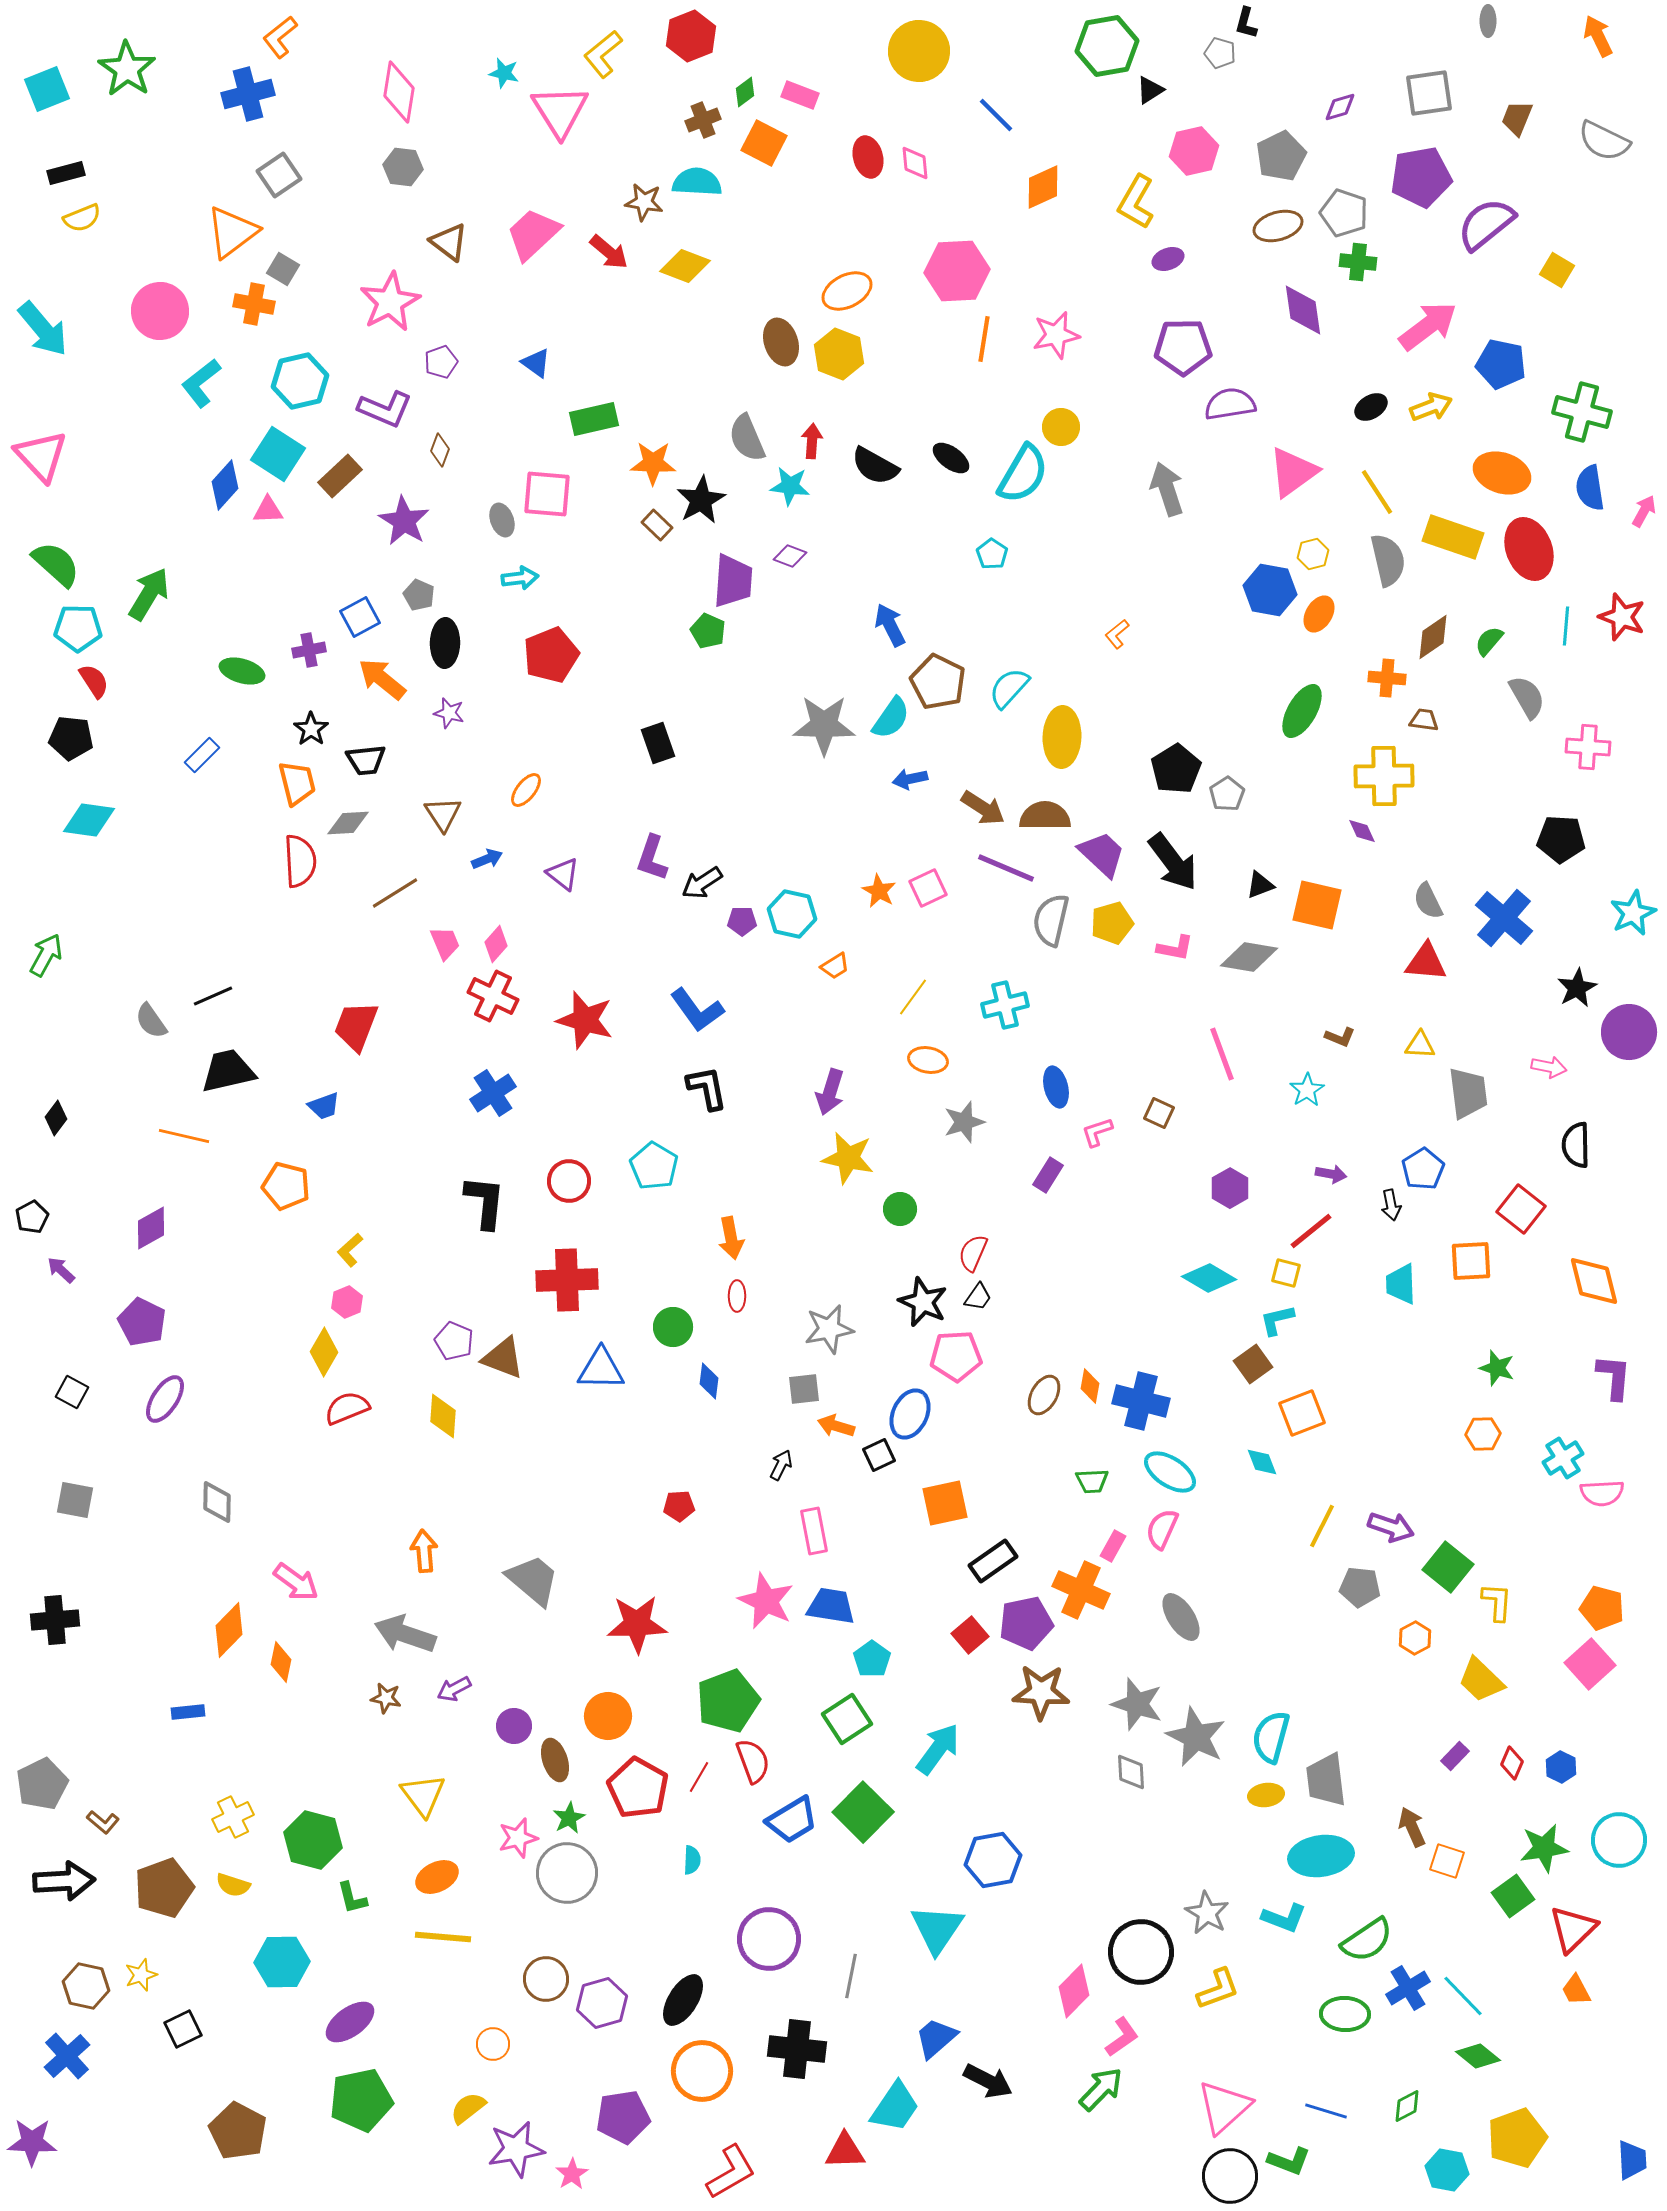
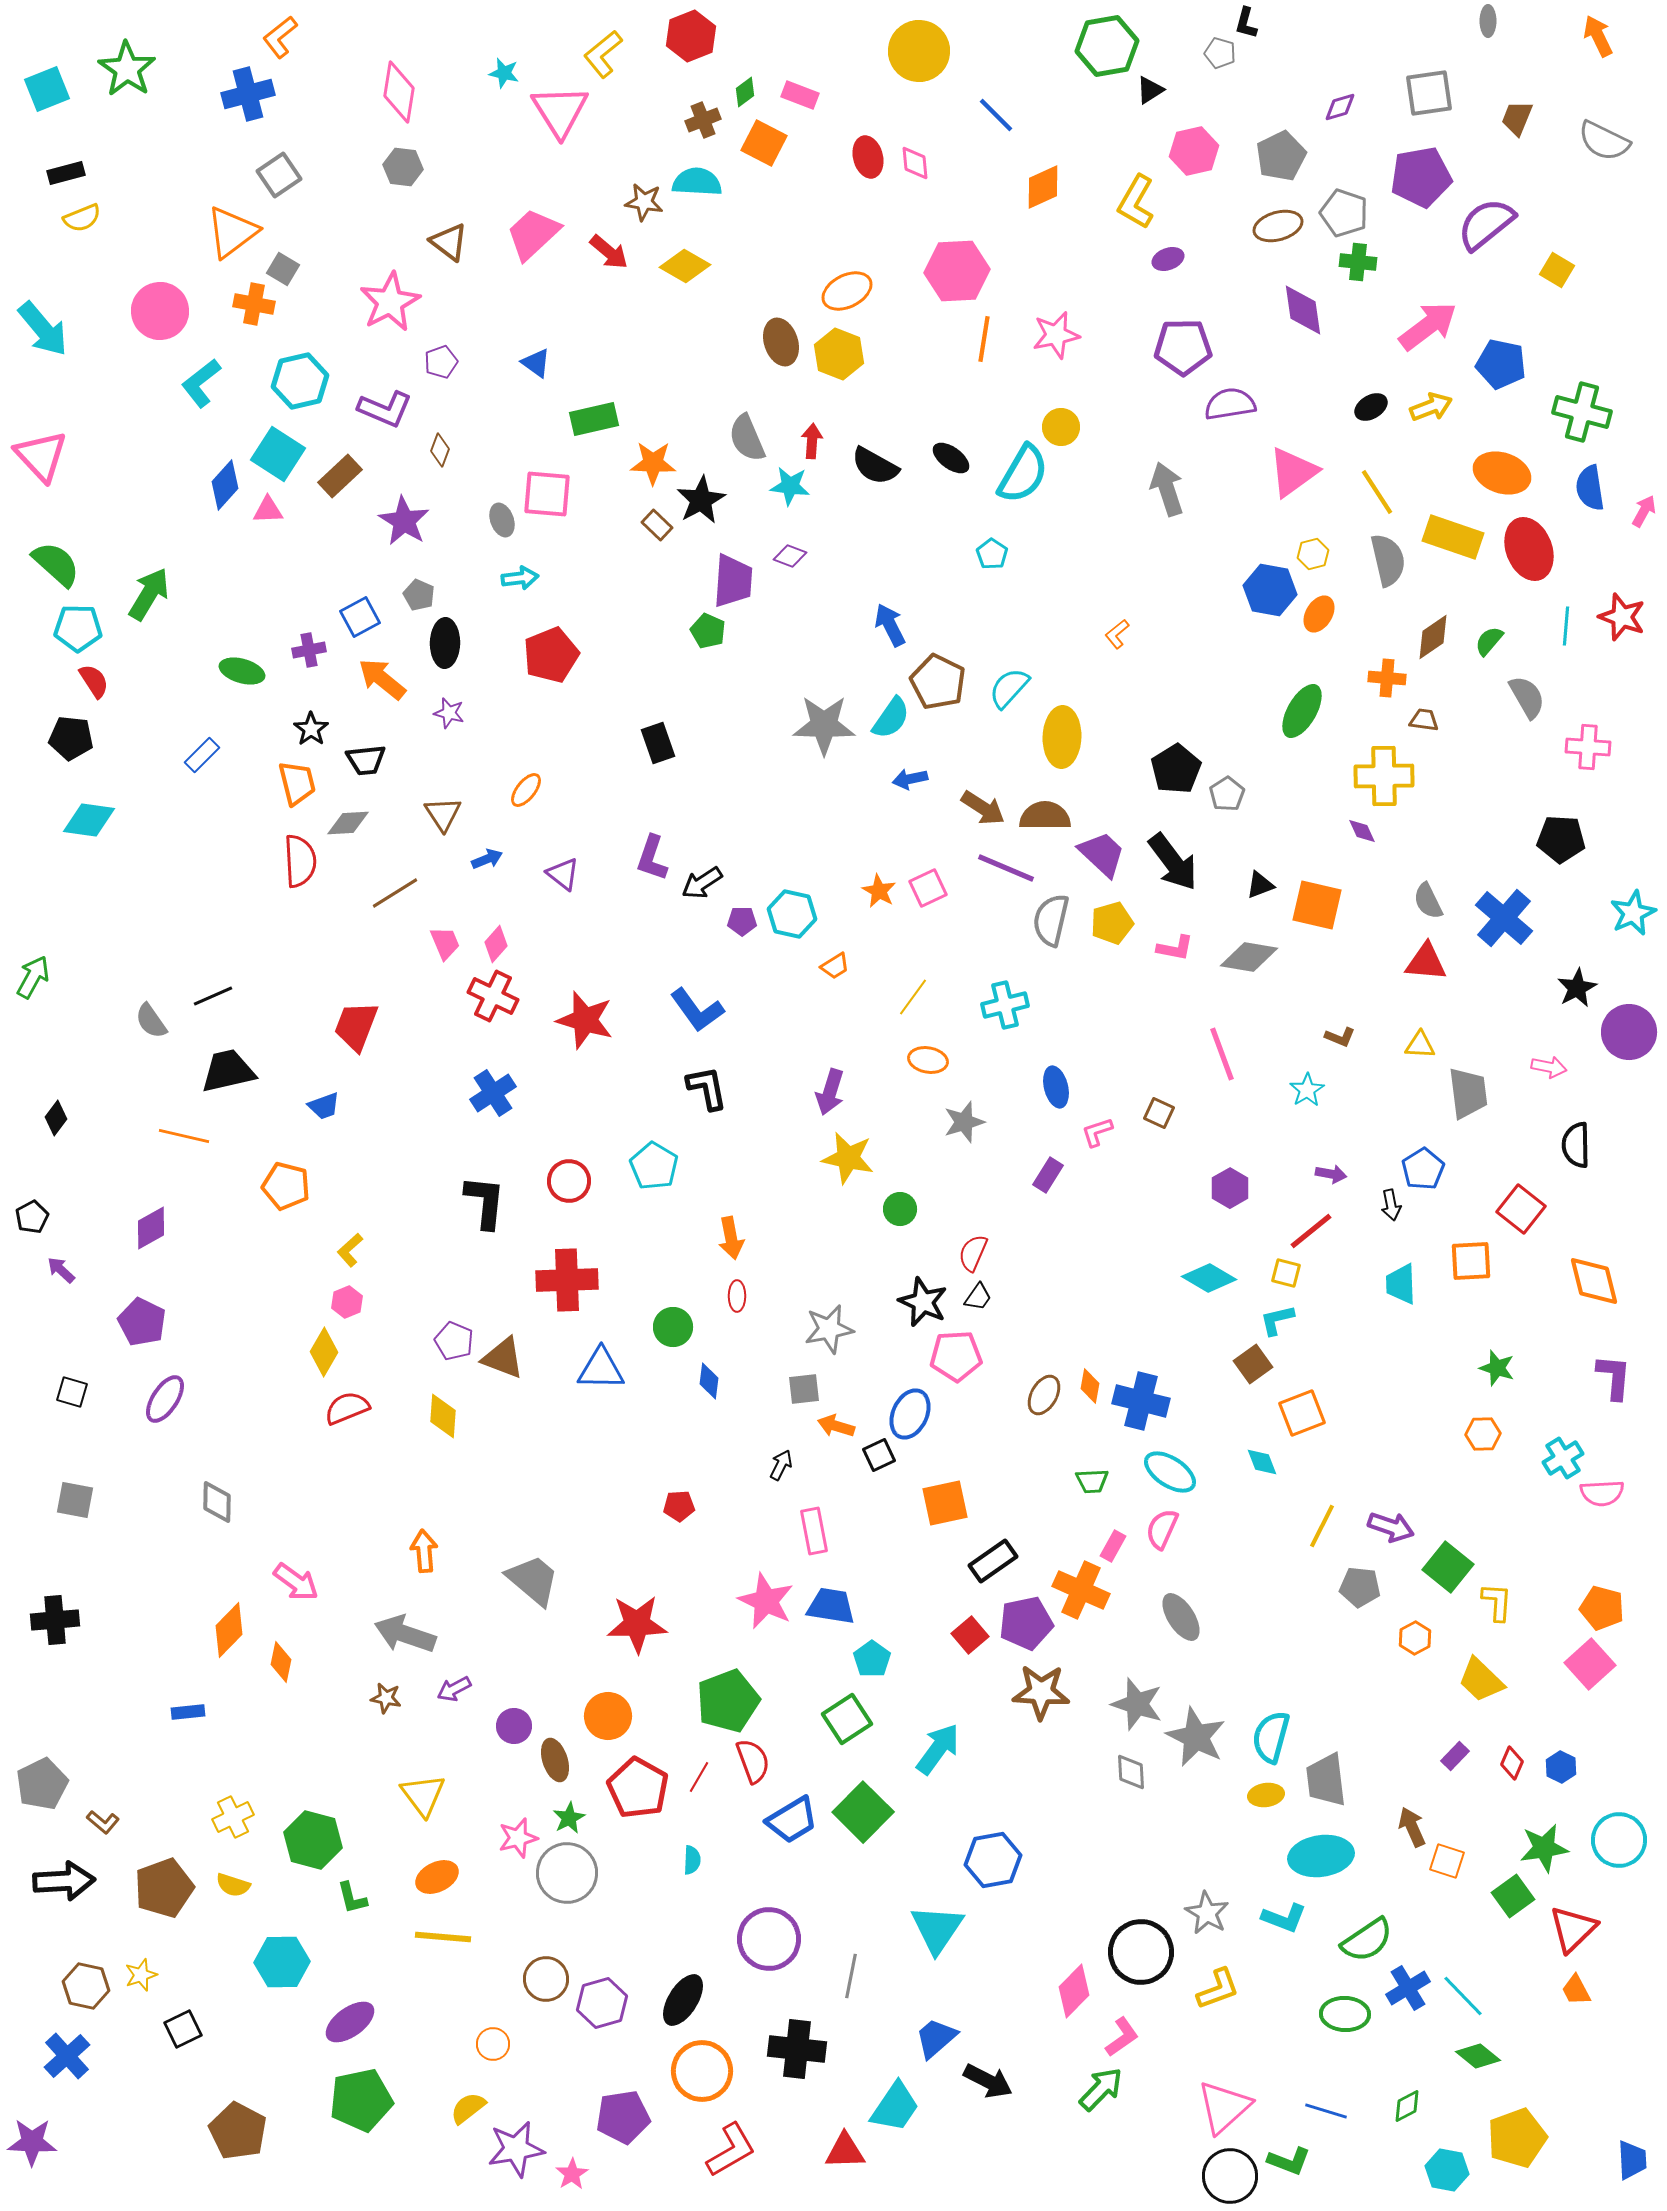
yellow diamond at (685, 266): rotated 9 degrees clockwise
green arrow at (46, 955): moved 13 px left, 22 px down
black square at (72, 1392): rotated 12 degrees counterclockwise
red L-shape at (731, 2172): moved 22 px up
